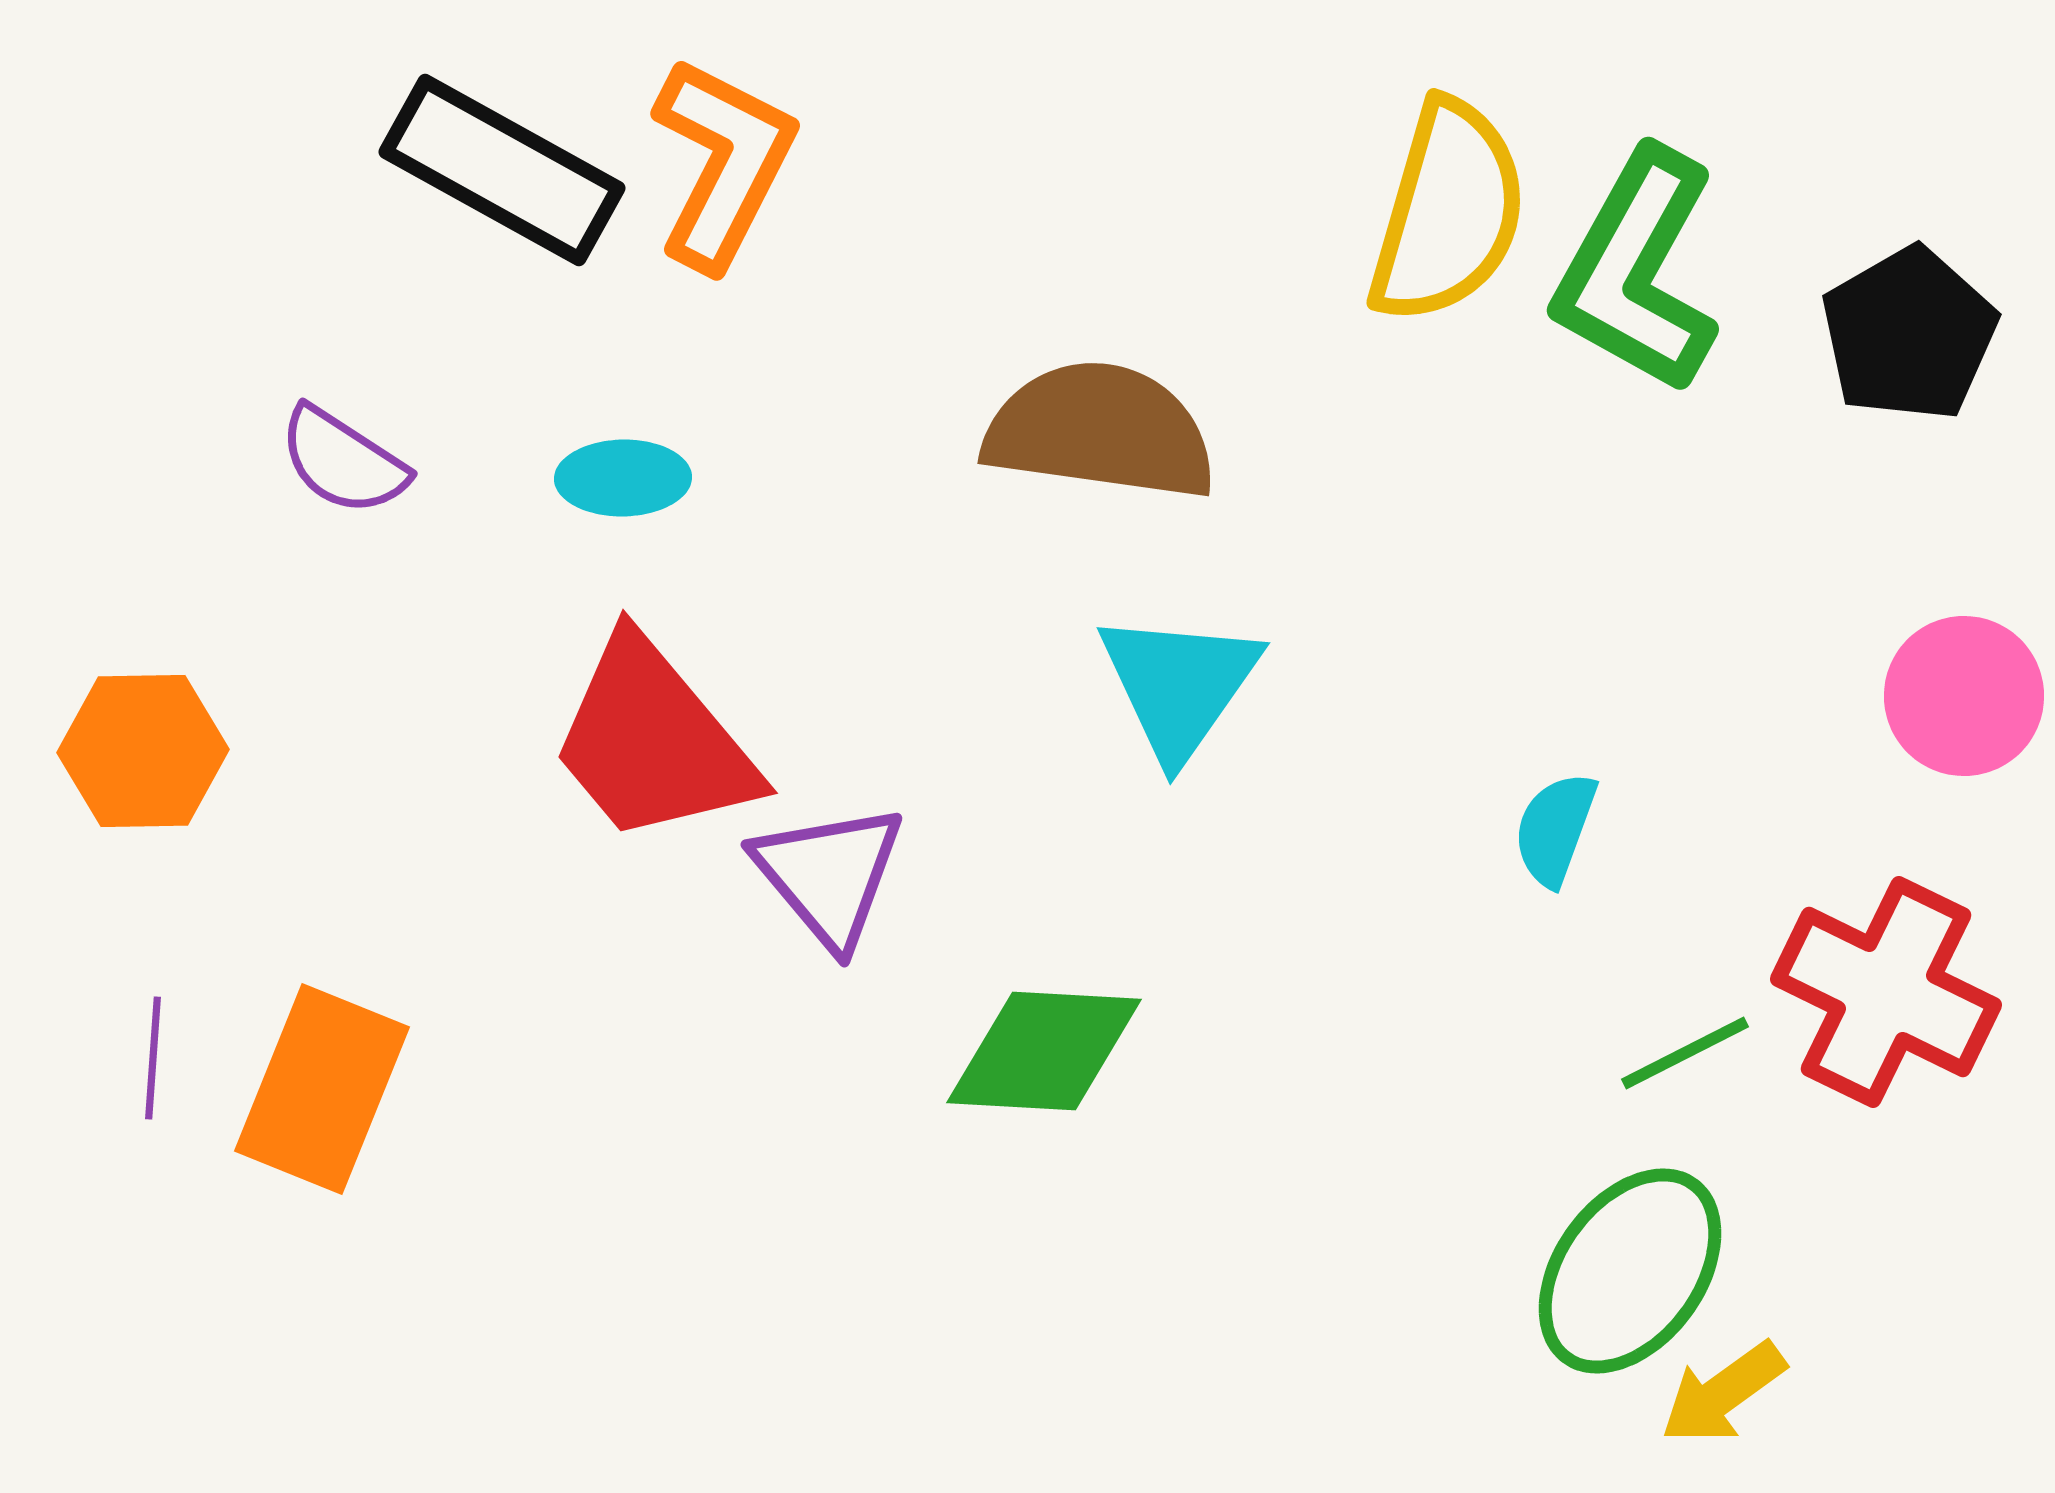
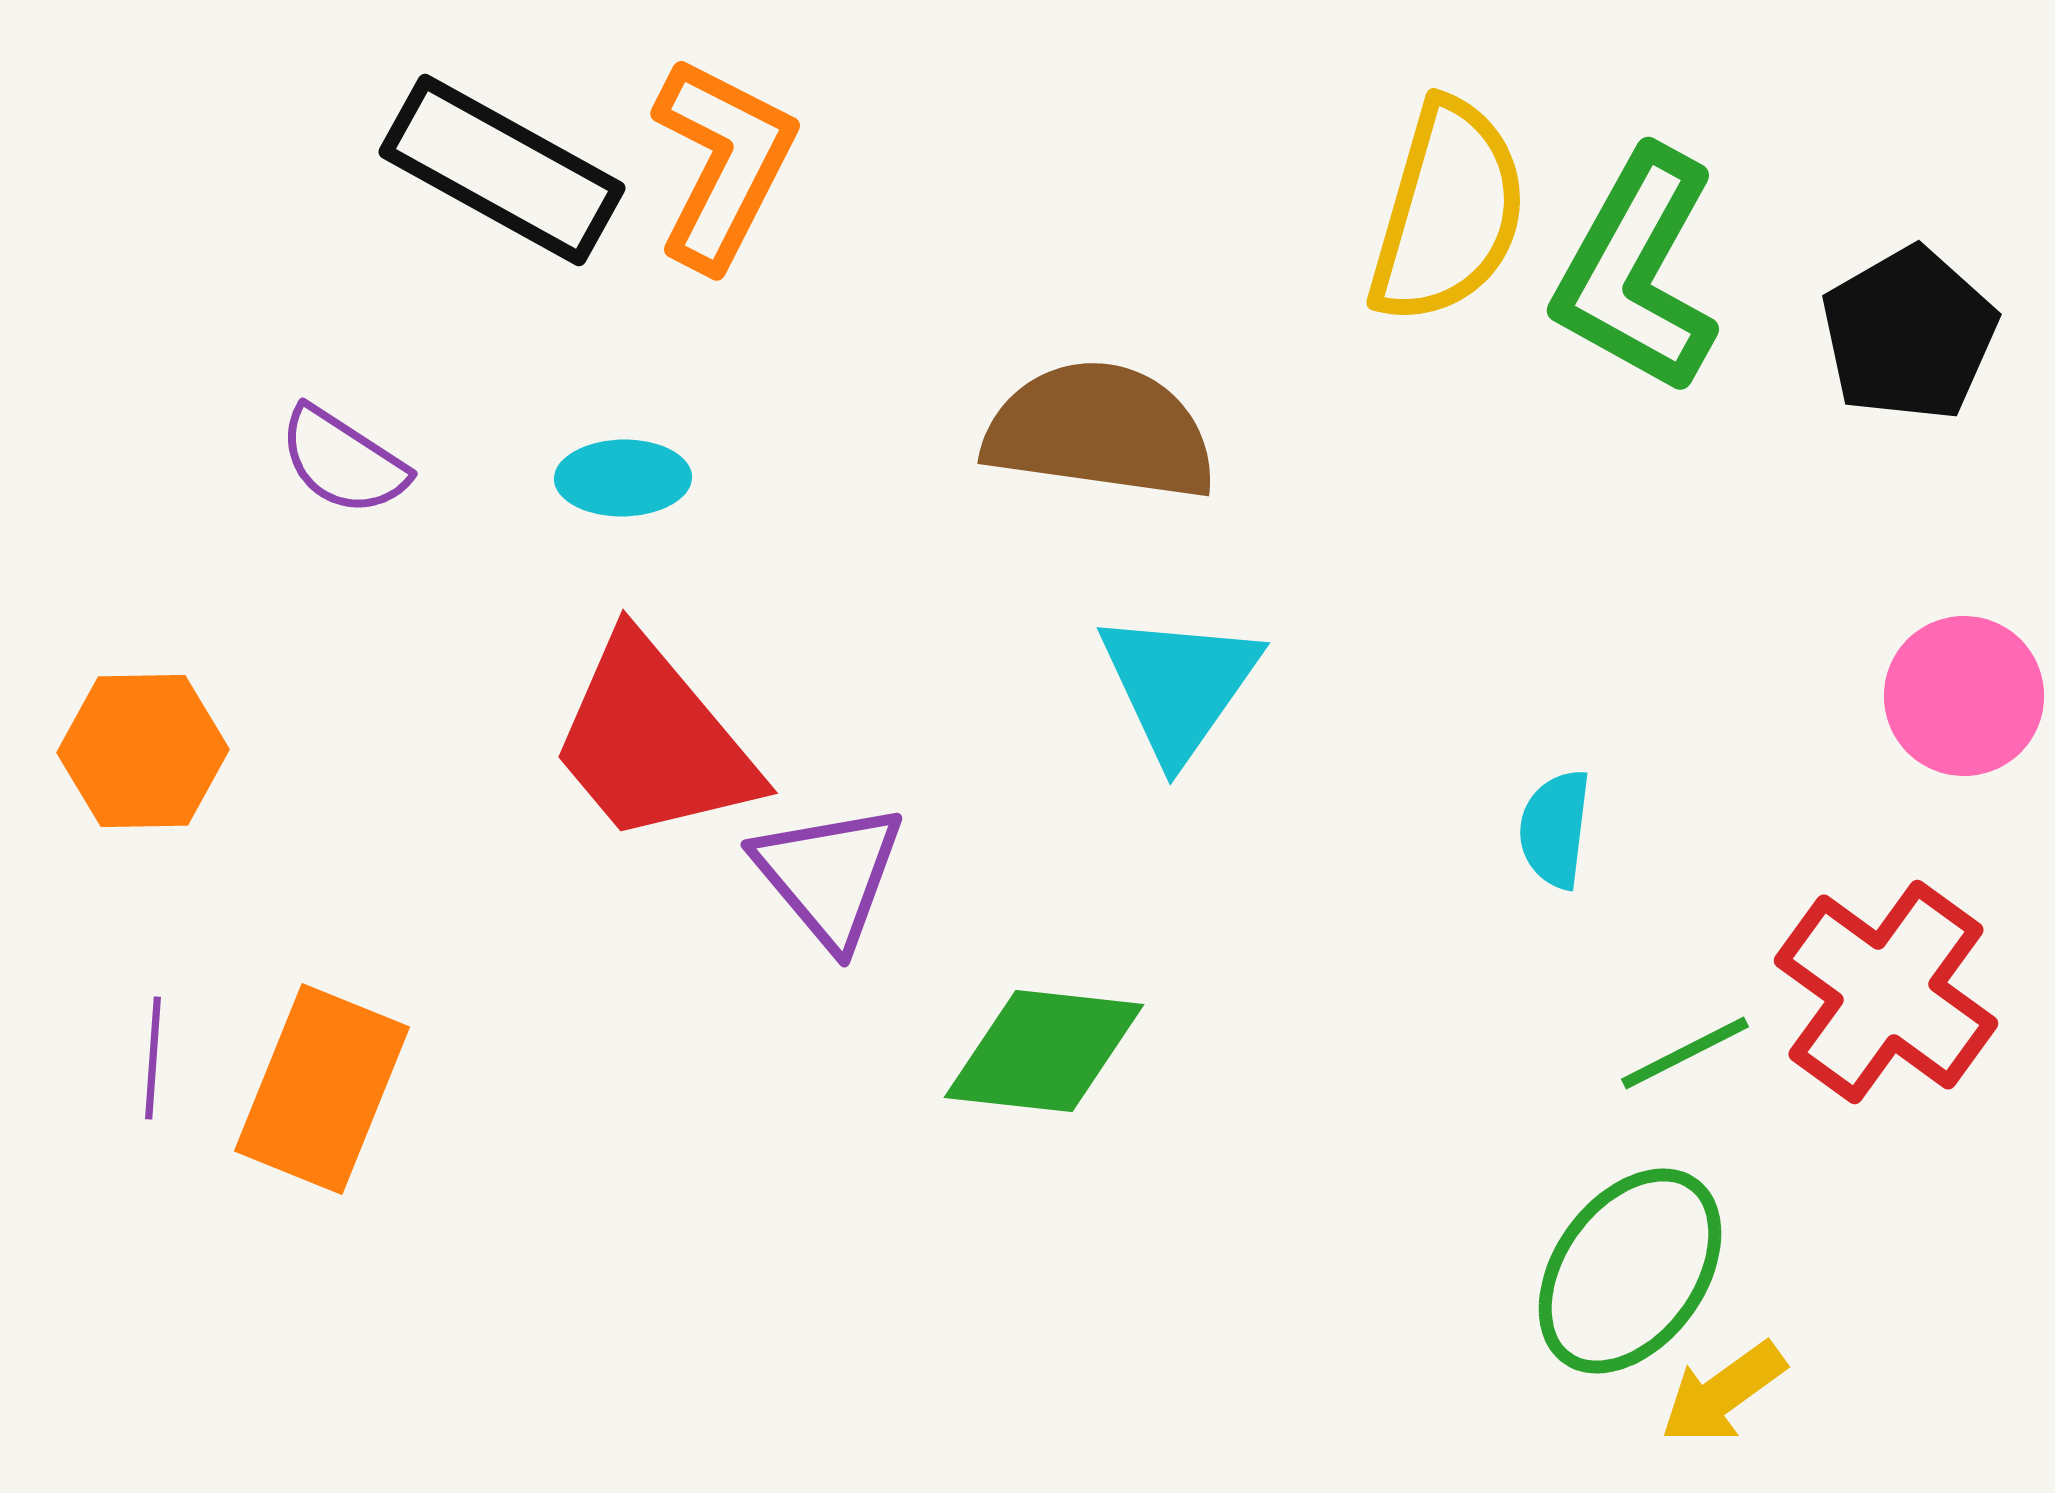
cyan semicircle: rotated 13 degrees counterclockwise
red cross: rotated 10 degrees clockwise
green diamond: rotated 3 degrees clockwise
